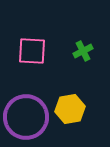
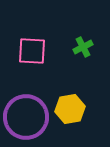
green cross: moved 4 px up
